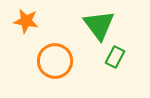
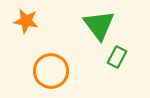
green rectangle: moved 2 px right
orange circle: moved 4 px left, 10 px down
